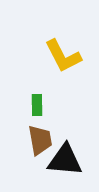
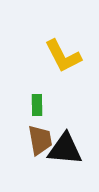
black triangle: moved 11 px up
